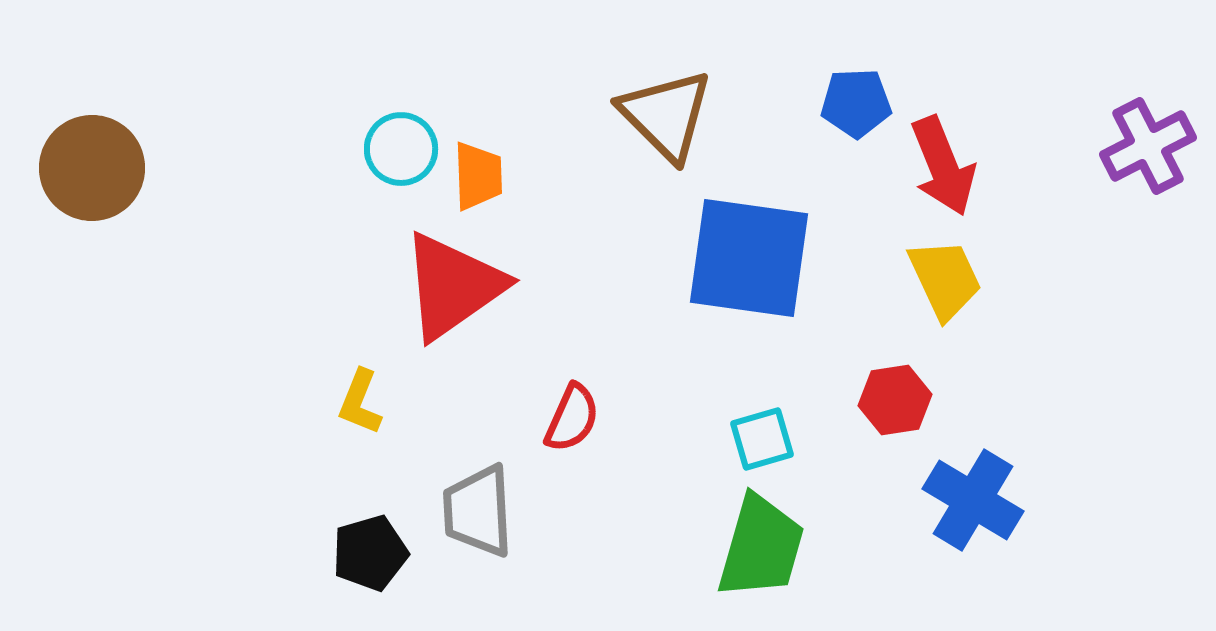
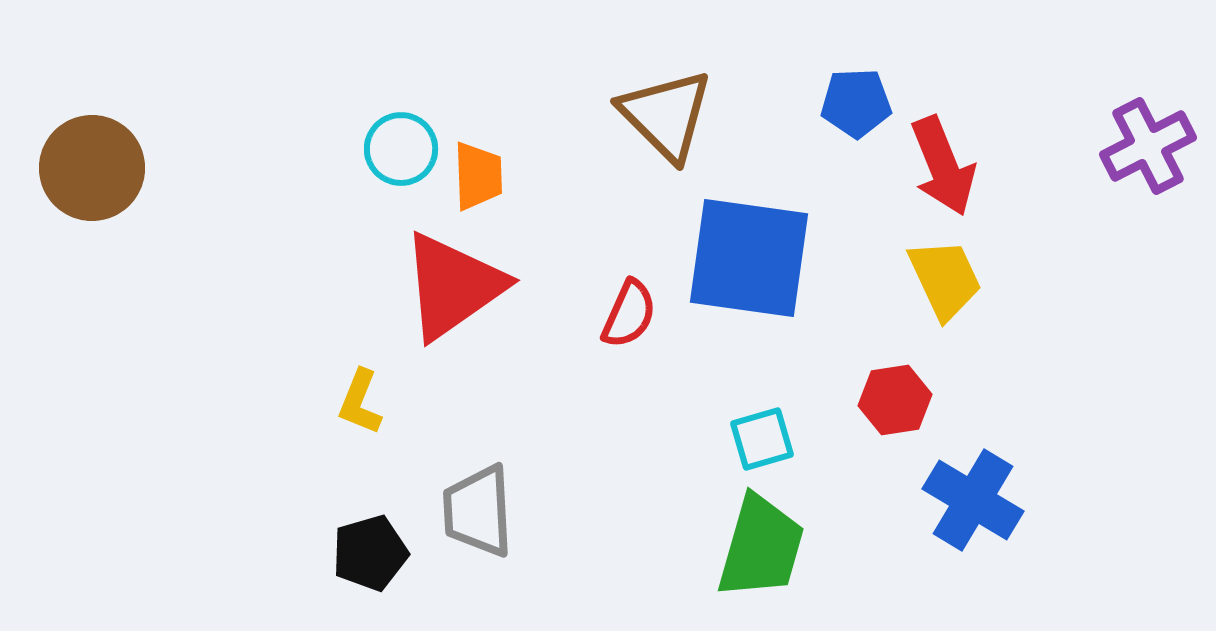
red semicircle: moved 57 px right, 104 px up
